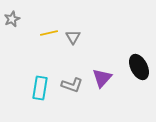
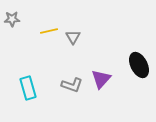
gray star: rotated 21 degrees clockwise
yellow line: moved 2 px up
black ellipse: moved 2 px up
purple triangle: moved 1 px left, 1 px down
cyan rectangle: moved 12 px left; rotated 25 degrees counterclockwise
